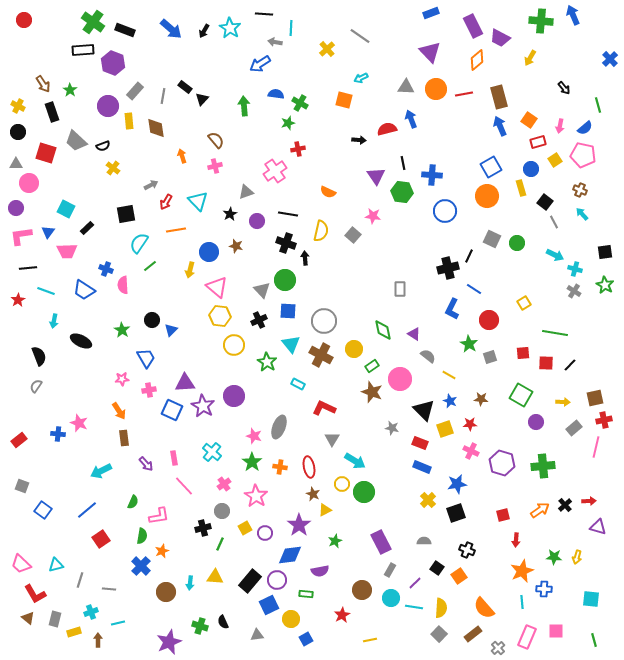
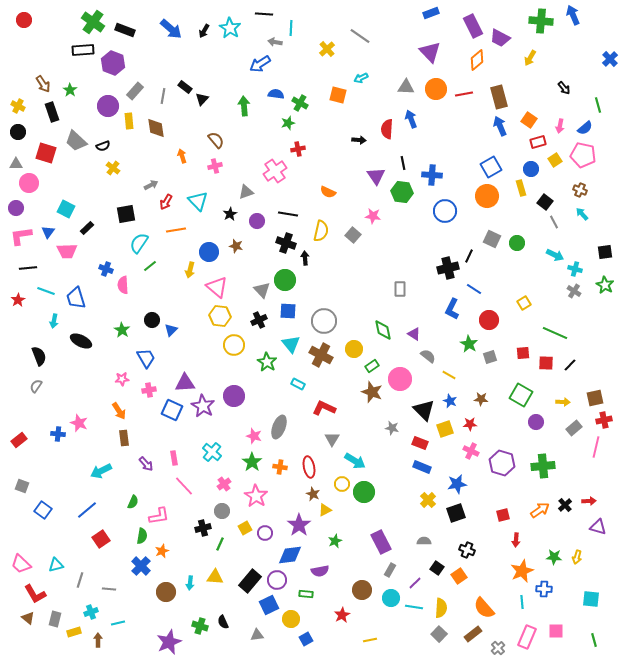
orange square at (344, 100): moved 6 px left, 5 px up
red semicircle at (387, 129): rotated 72 degrees counterclockwise
blue trapezoid at (84, 290): moved 8 px left, 8 px down; rotated 40 degrees clockwise
green line at (555, 333): rotated 15 degrees clockwise
